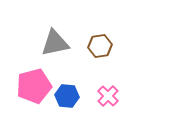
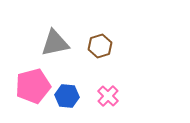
brown hexagon: rotated 10 degrees counterclockwise
pink pentagon: moved 1 px left
